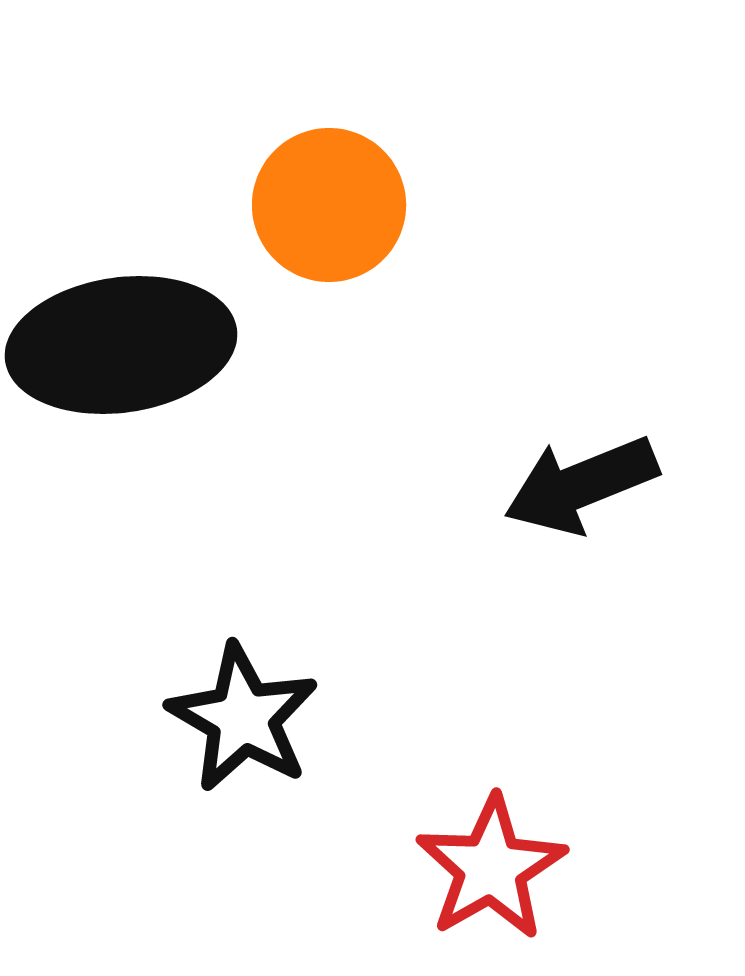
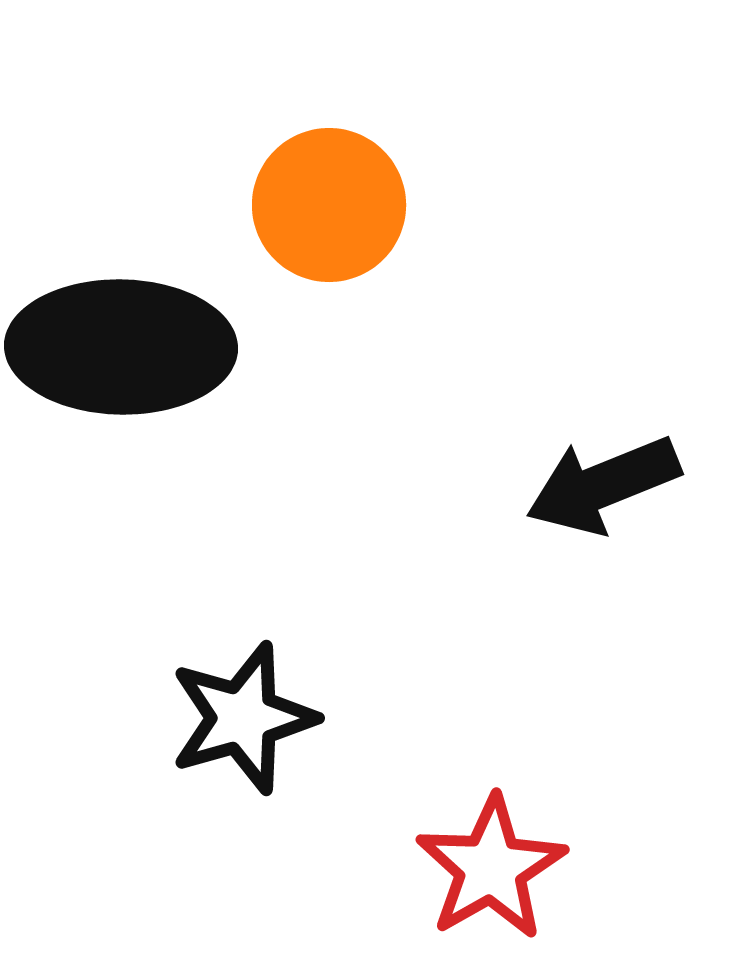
black ellipse: moved 2 px down; rotated 9 degrees clockwise
black arrow: moved 22 px right
black star: rotated 26 degrees clockwise
